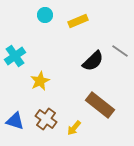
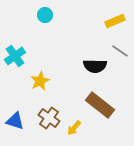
yellow rectangle: moved 37 px right
black semicircle: moved 2 px right, 5 px down; rotated 45 degrees clockwise
brown cross: moved 3 px right, 1 px up
